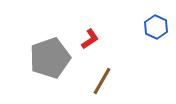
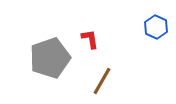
red L-shape: rotated 65 degrees counterclockwise
